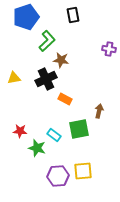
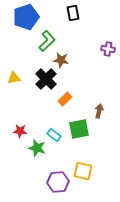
black rectangle: moved 2 px up
purple cross: moved 1 px left
black cross: rotated 20 degrees counterclockwise
orange rectangle: rotated 72 degrees counterclockwise
yellow square: rotated 18 degrees clockwise
purple hexagon: moved 6 px down
